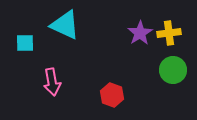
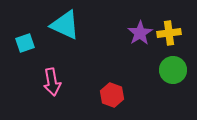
cyan square: rotated 18 degrees counterclockwise
